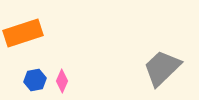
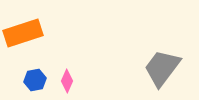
gray trapezoid: rotated 9 degrees counterclockwise
pink diamond: moved 5 px right
